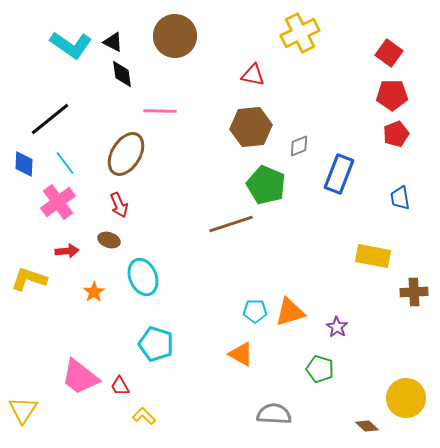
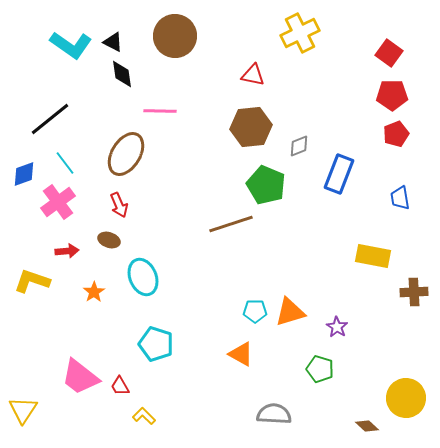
blue diamond at (24, 164): moved 10 px down; rotated 68 degrees clockwise
yellow L-shape at (29, 279): moved 3 px right, 2 px down
